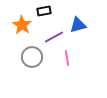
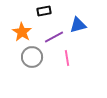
orange star: moved 7 px down
